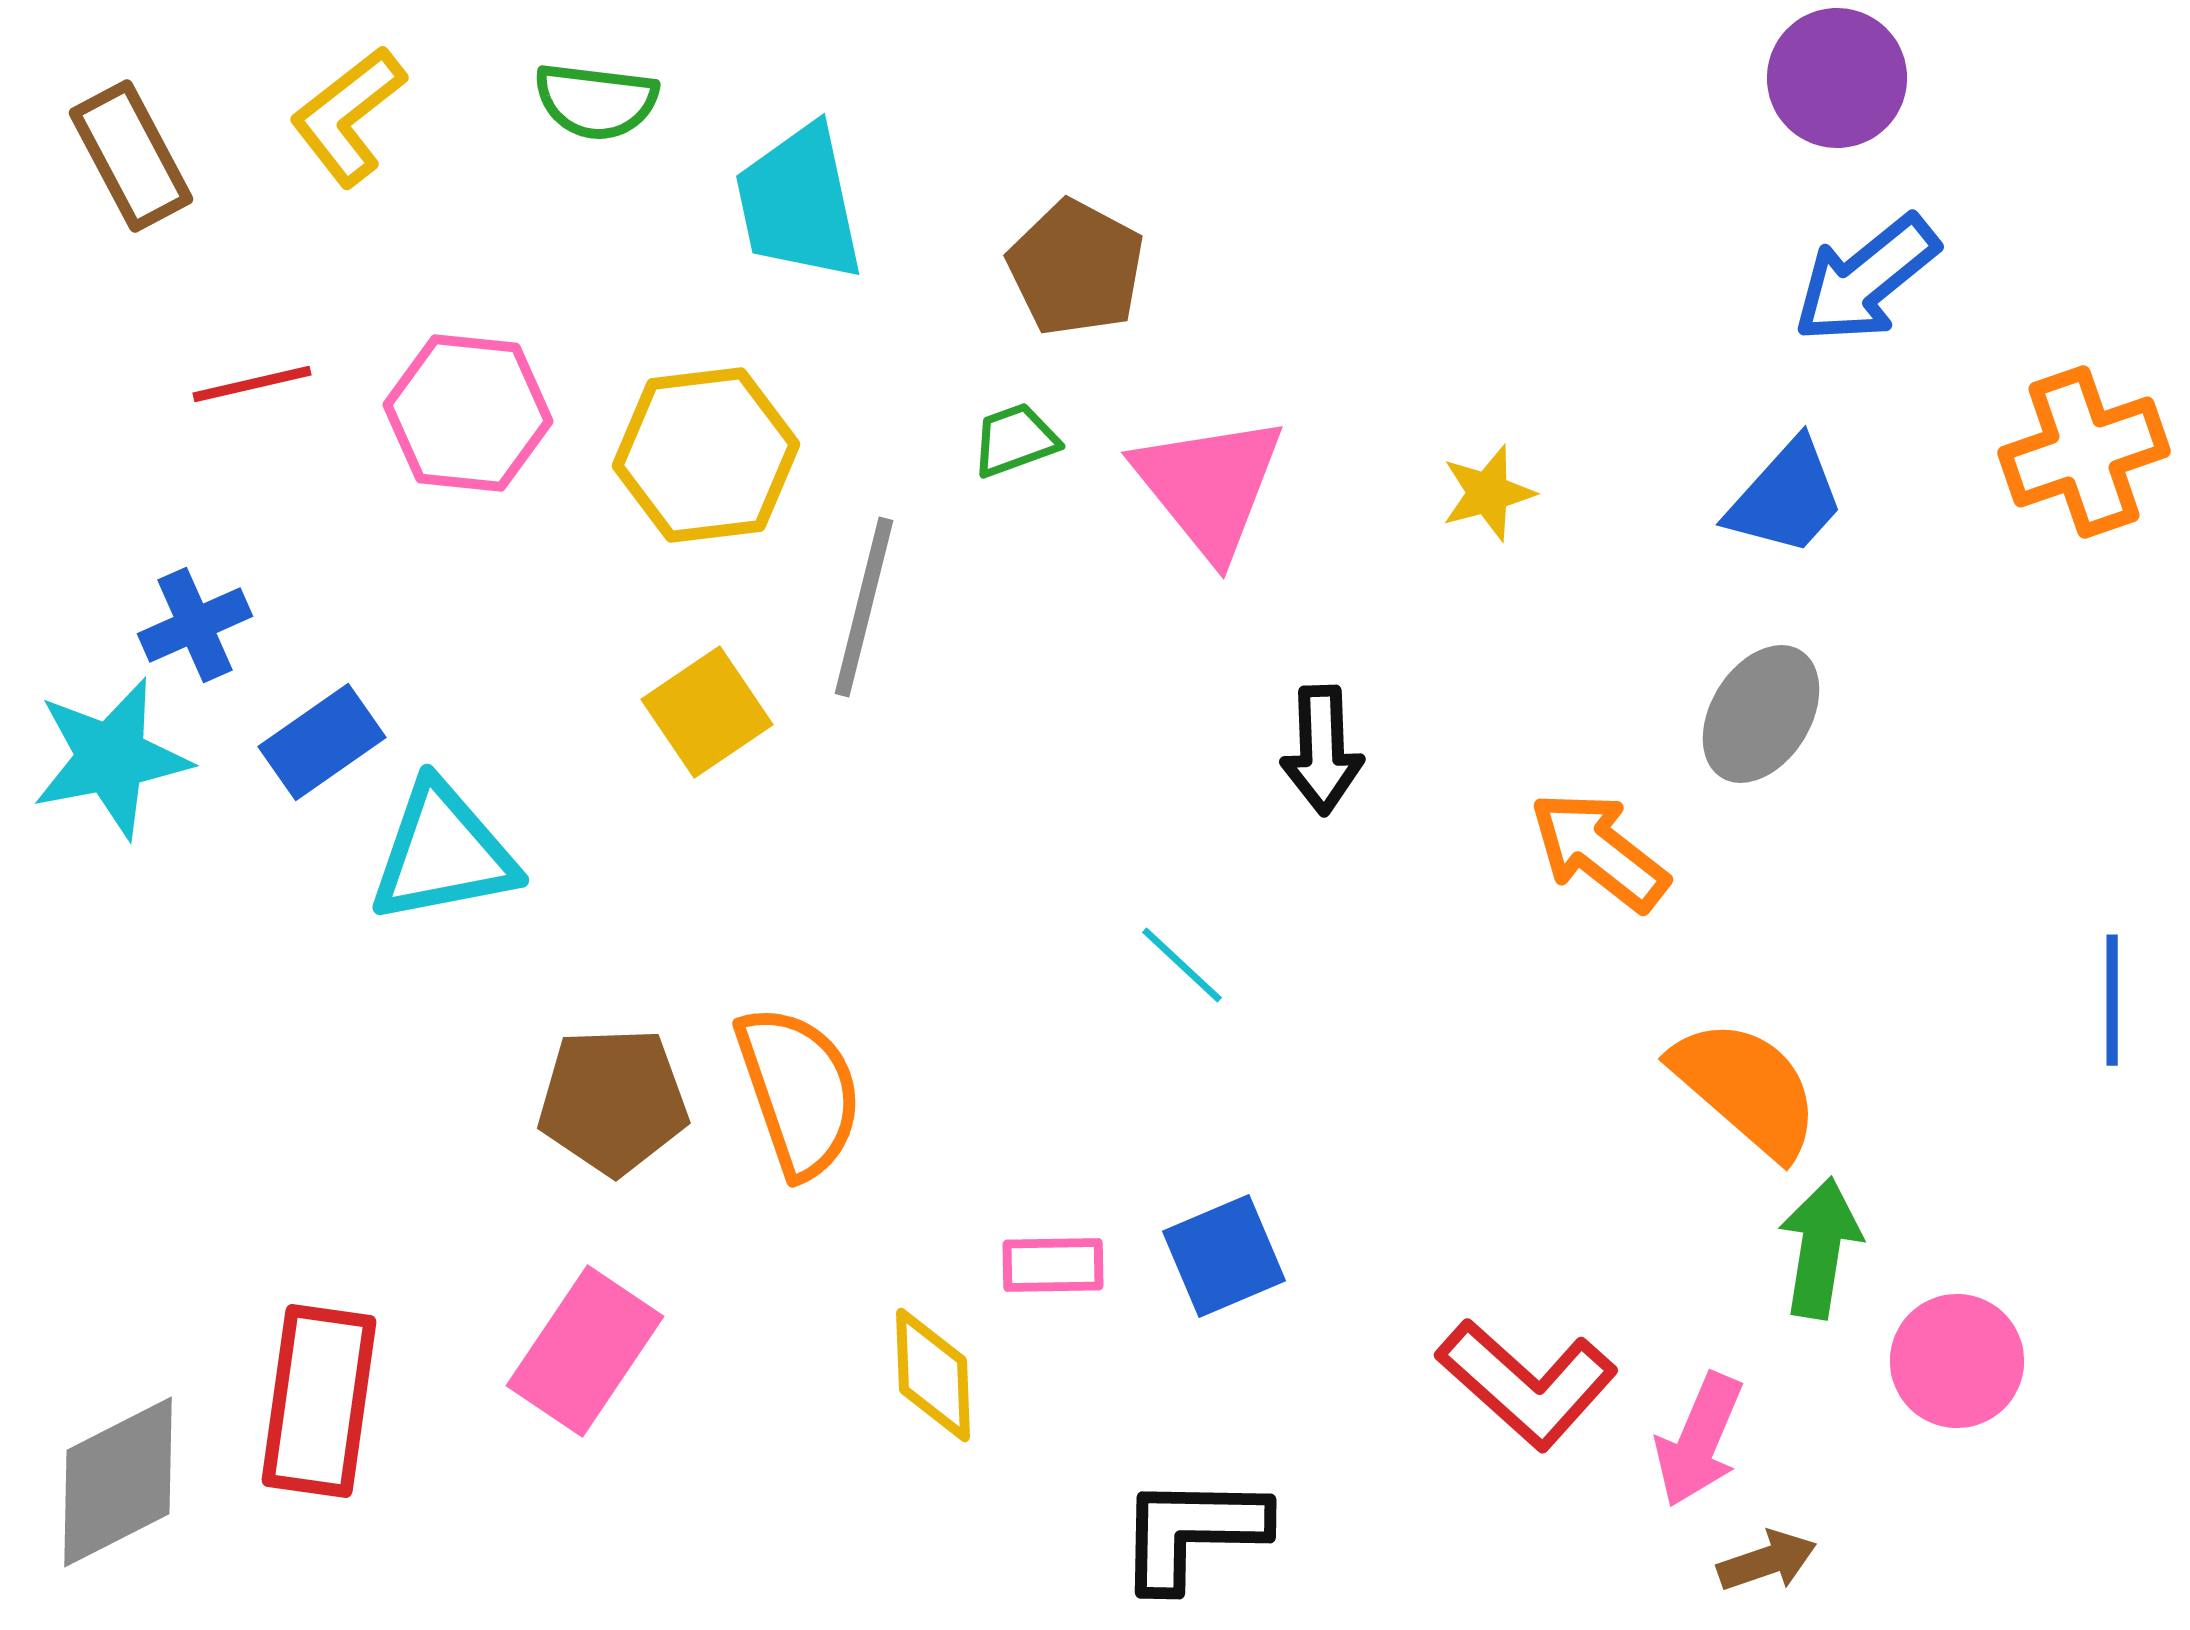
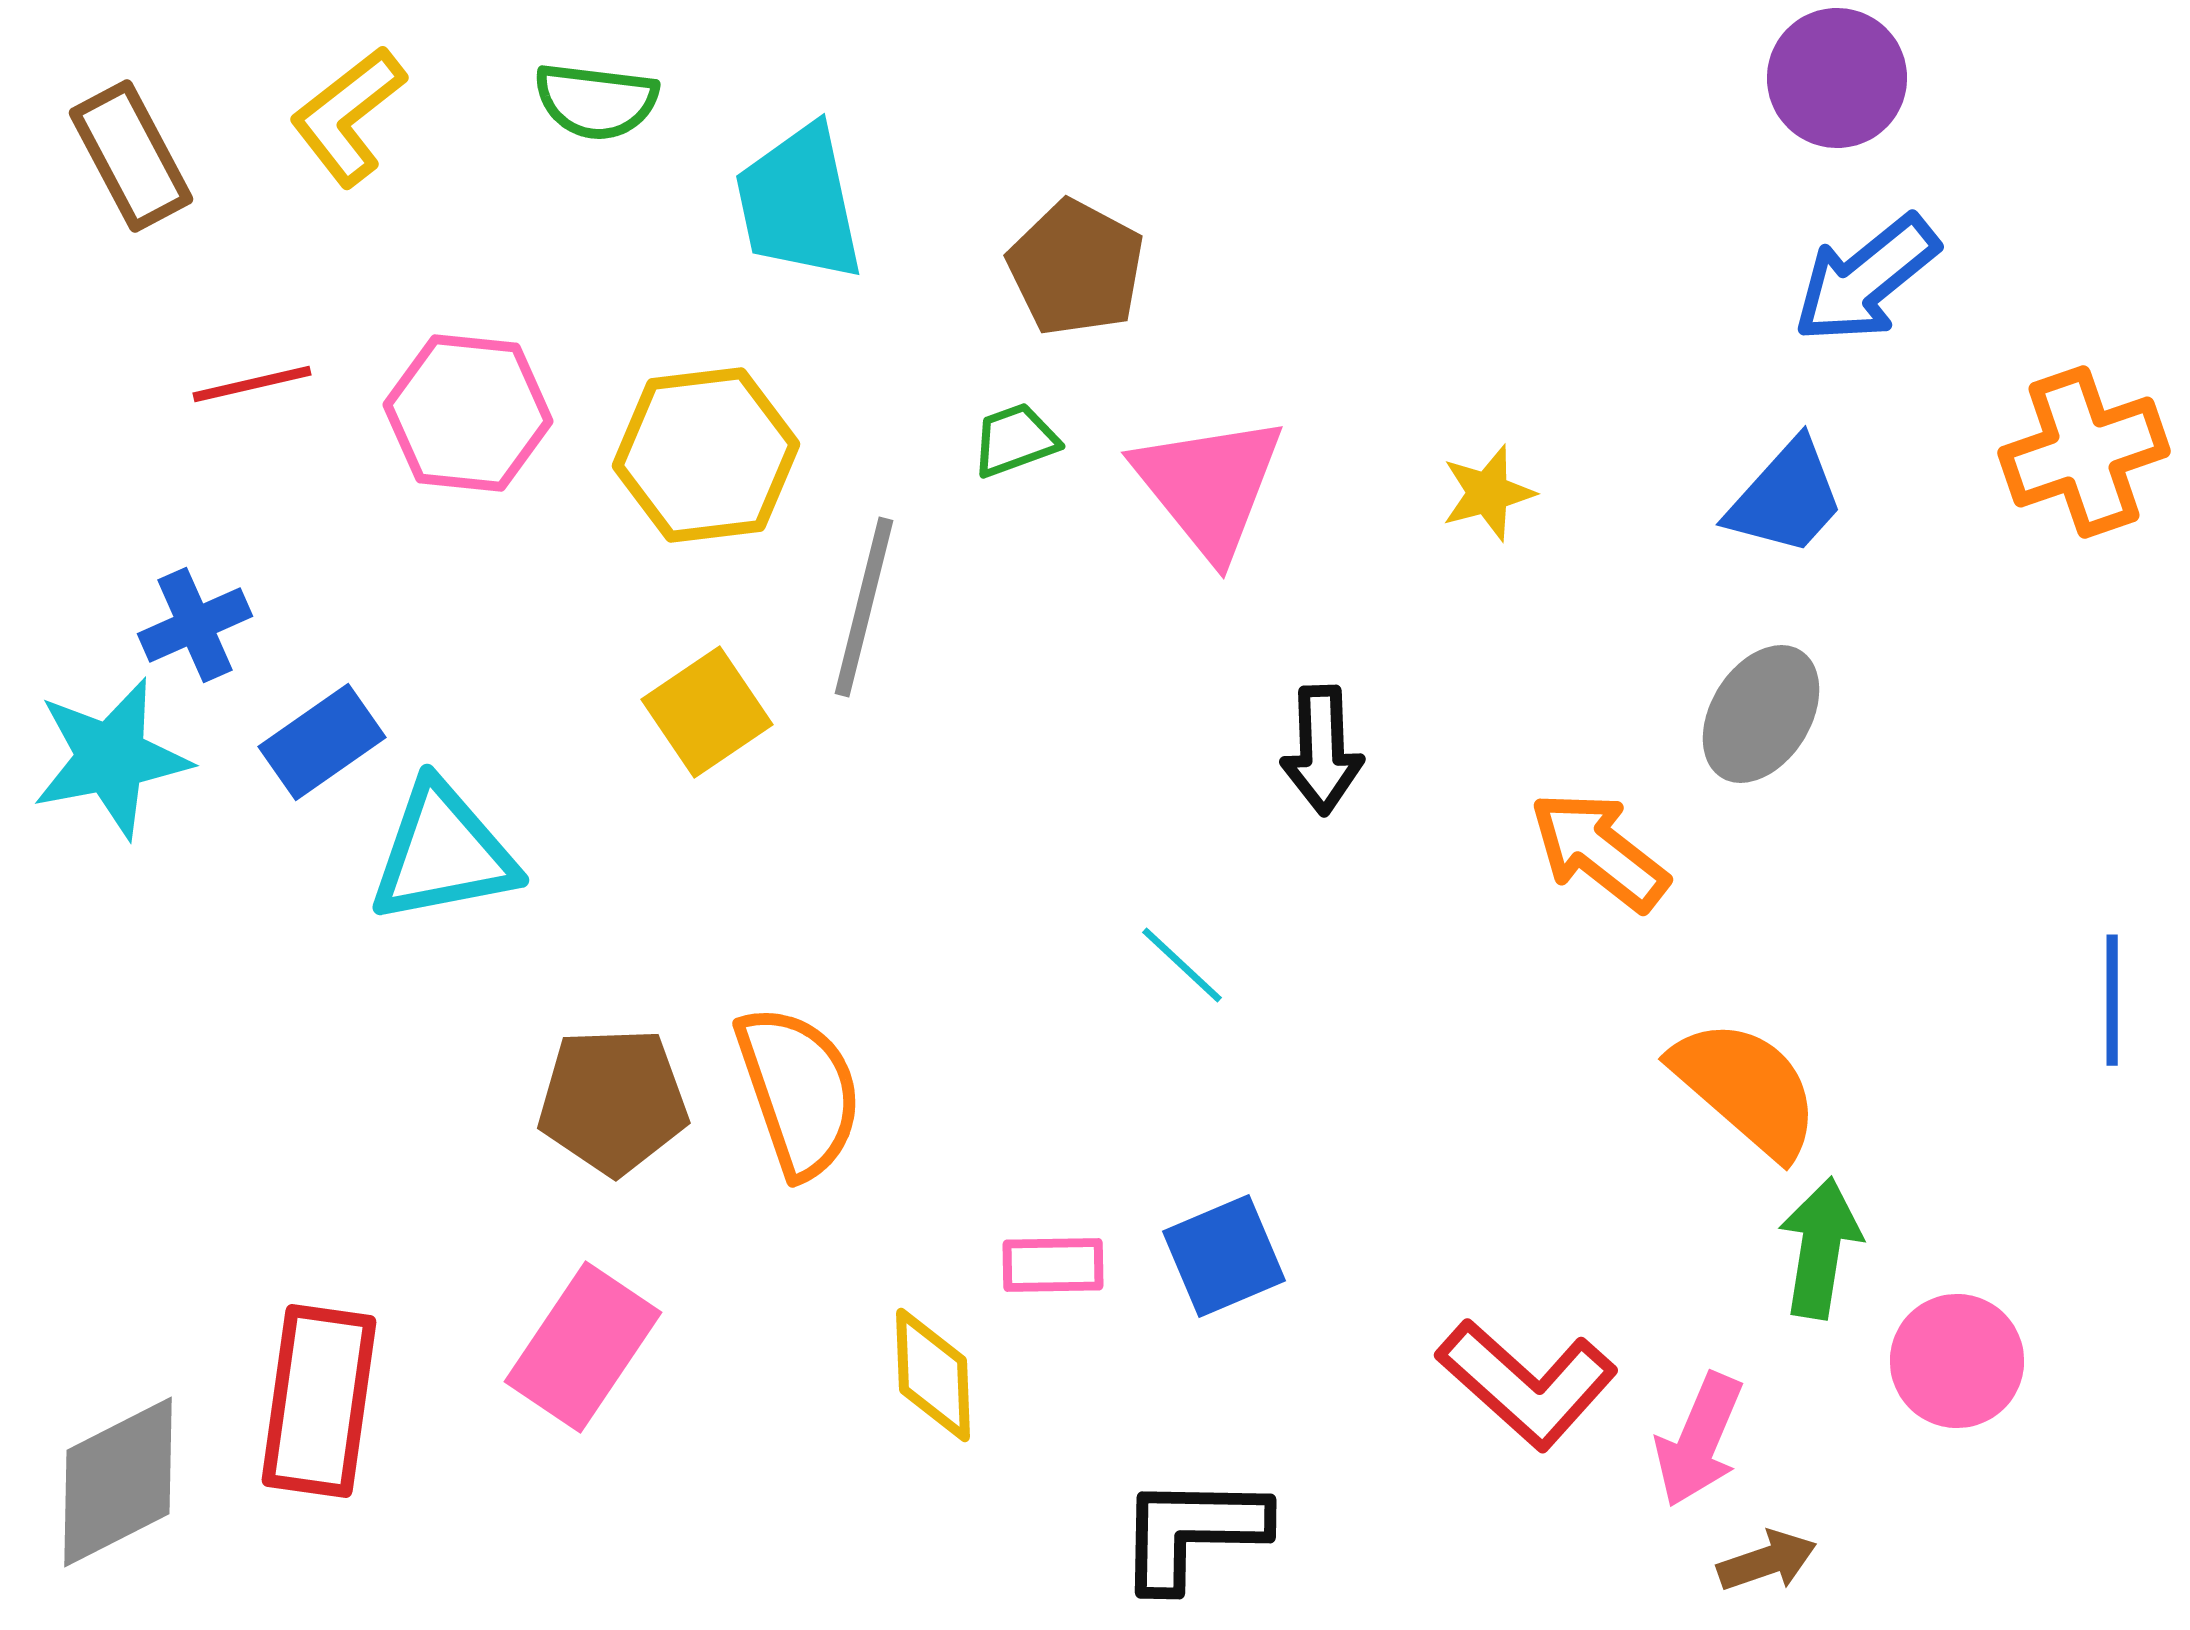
pink rectangle at (585, 1351): moved 2 px left, 4 px up
